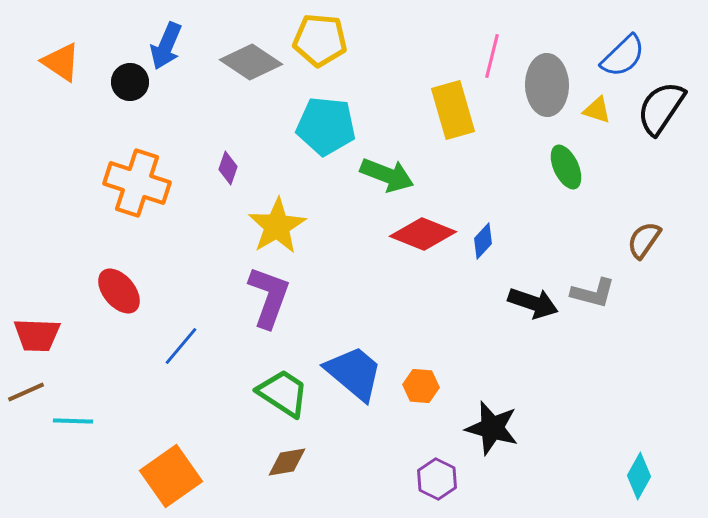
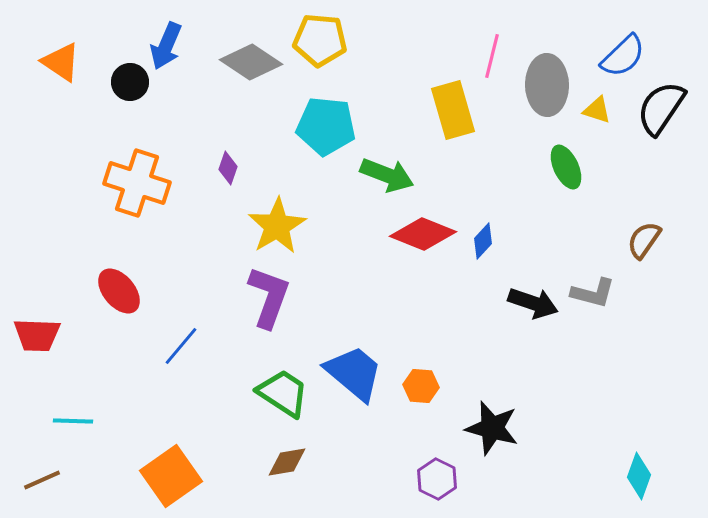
brown line: moved 16 px right, 88 px down
cyan diamond: rotated 9 degrees counterclockwise
